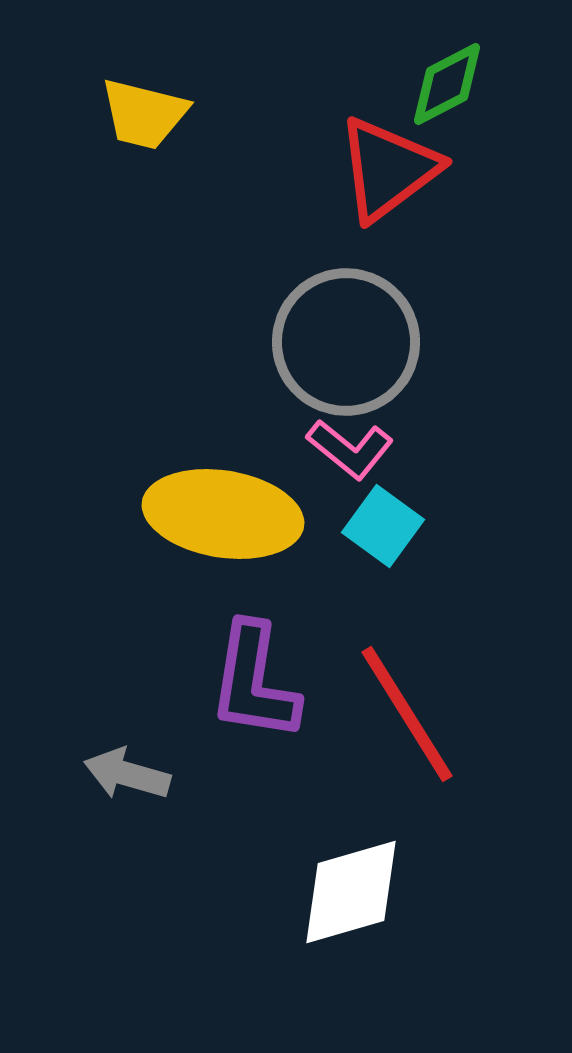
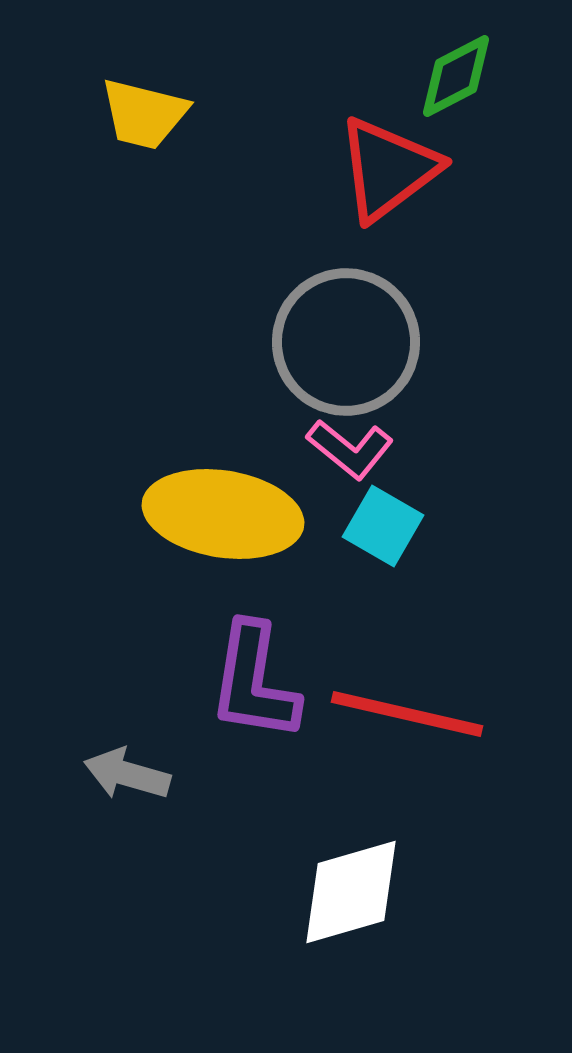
green diamond: moved 9 px right, 8 px up
cyan square: rotated 6 degrees counterclockwise
red line: rotated 45 degrees counterclockwise
